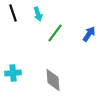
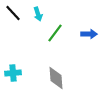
black line: rotated 24 degrees counterclockwise
blue arrow: rotated 56 degrees clockwise
gray diamond: moved 3 px right, 2 px up
